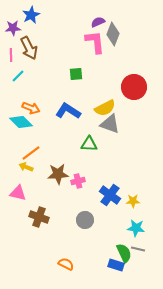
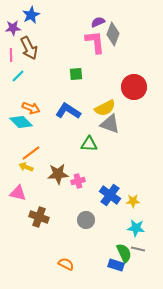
gray circle: moved 1 px right
